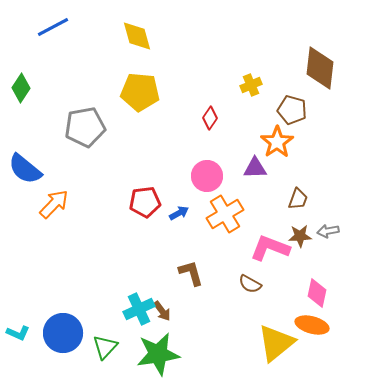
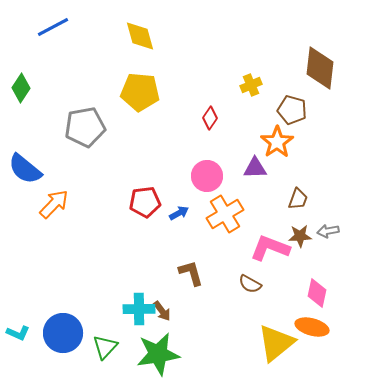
yellow diamond: moved 3 px right
cyan cross: rotated 24 degrees clockwise
orange ellipse: moved 2 px down
